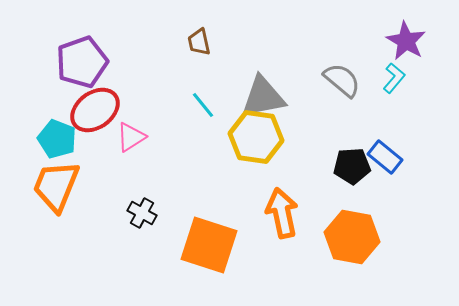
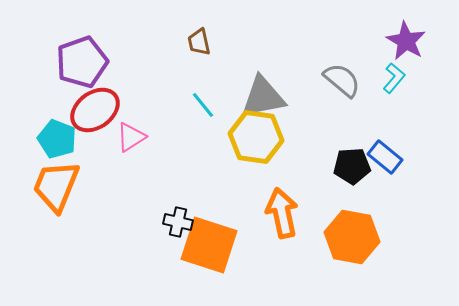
black cross: moved 36 px right, 9 px down; rotated 16 degrees counterclockwise
